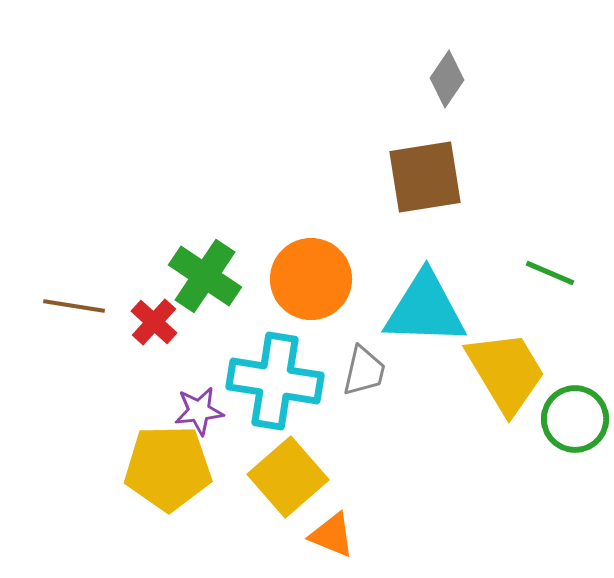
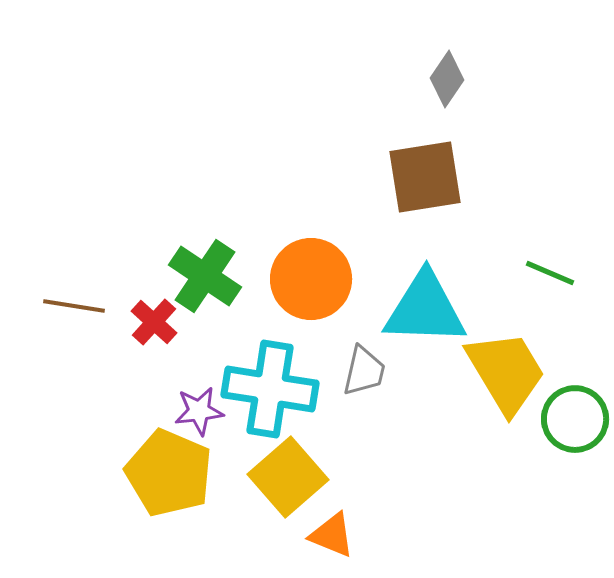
cyan cross: moved 5 px left, 8 px down
yellow pentagon: moved 1 px right, 5 px down; rotated 24 degrees clockwise
